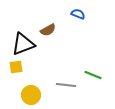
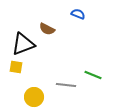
brown semicircle: moved 1 px left, 1 px up; rotated 56 degrees clockwise
yellow square: rotated 16 degrees clockwise
yellow circle: moved 3 px right, 2 px down
